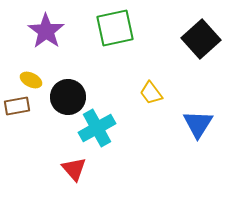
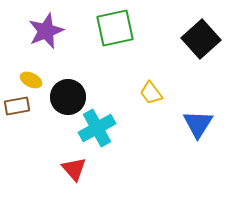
purple star: rotated 15 degrees clockwise
